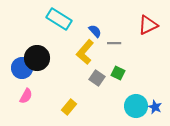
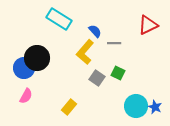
blue circle: moved 2 px right
